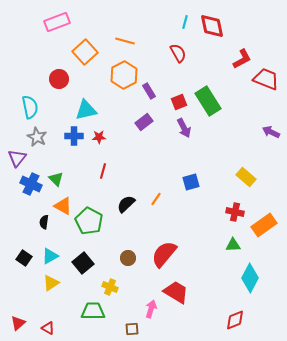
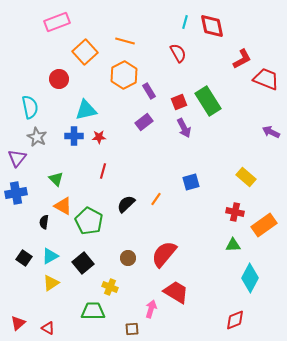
blue cross at (31, 184): moved 15 px left, 9 px down; rotated 35 degrees counterclockwise
